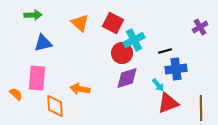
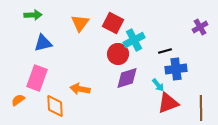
orange triangle: rotated 24 degrees clockwise
red circle: moved 4 px left, 1 px down
pink rectangle: rotated 15 degrees clockwise
orange semicircle: moved 2 px right, 6 px down; rotated 80 degrees counterclockwise
